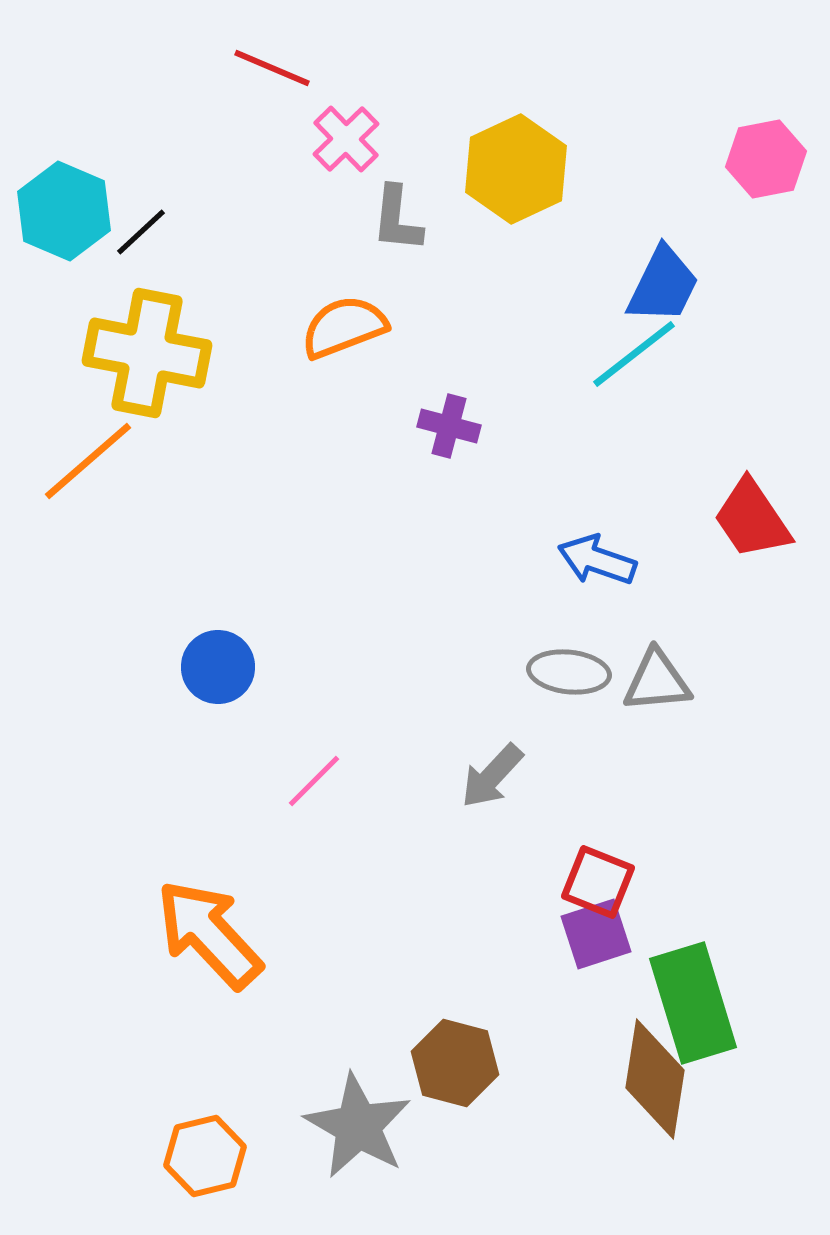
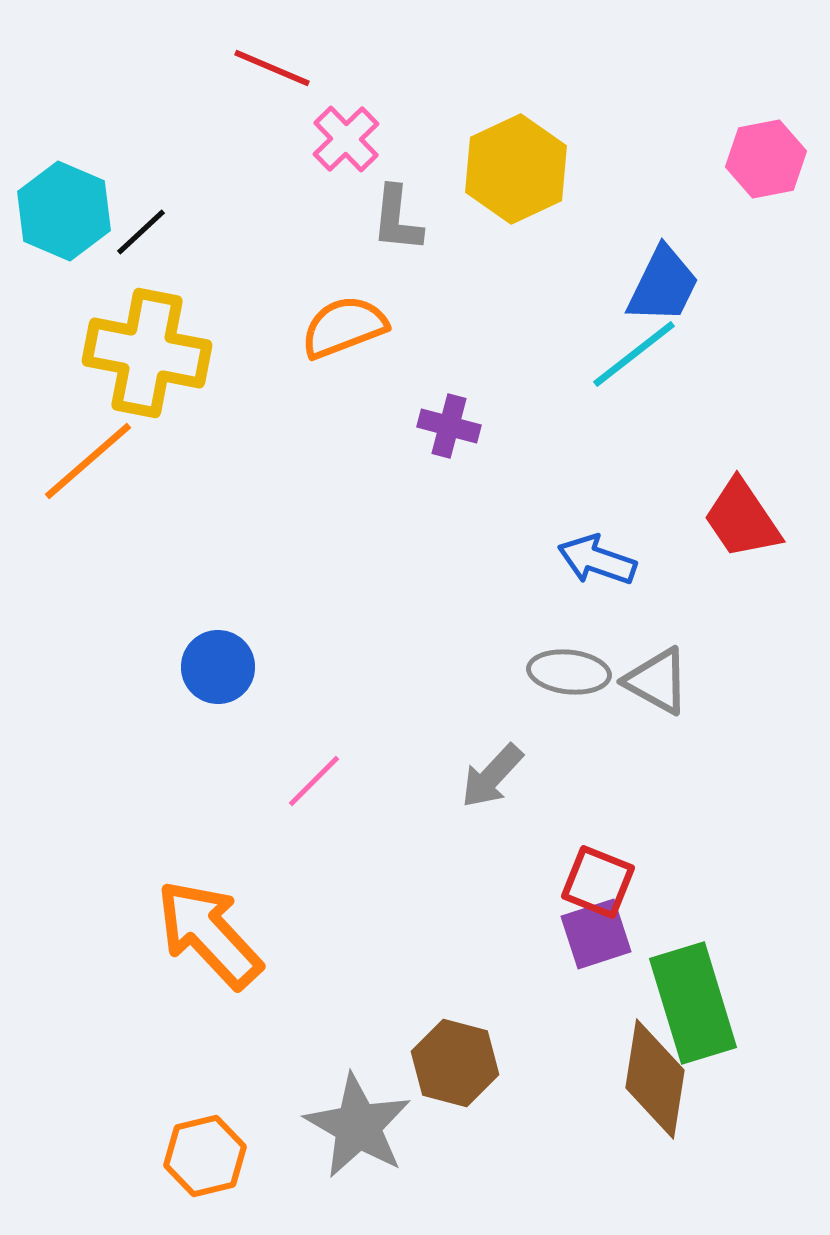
red trapezoid: moved 10 px left
gray triangle: rotated 34 degrees clockwise
